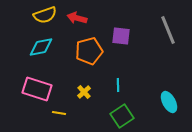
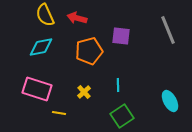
yellow semicircle: rotated 85 degrees clockwise
cyan ellipse: moved 1 px right, 1 px up
